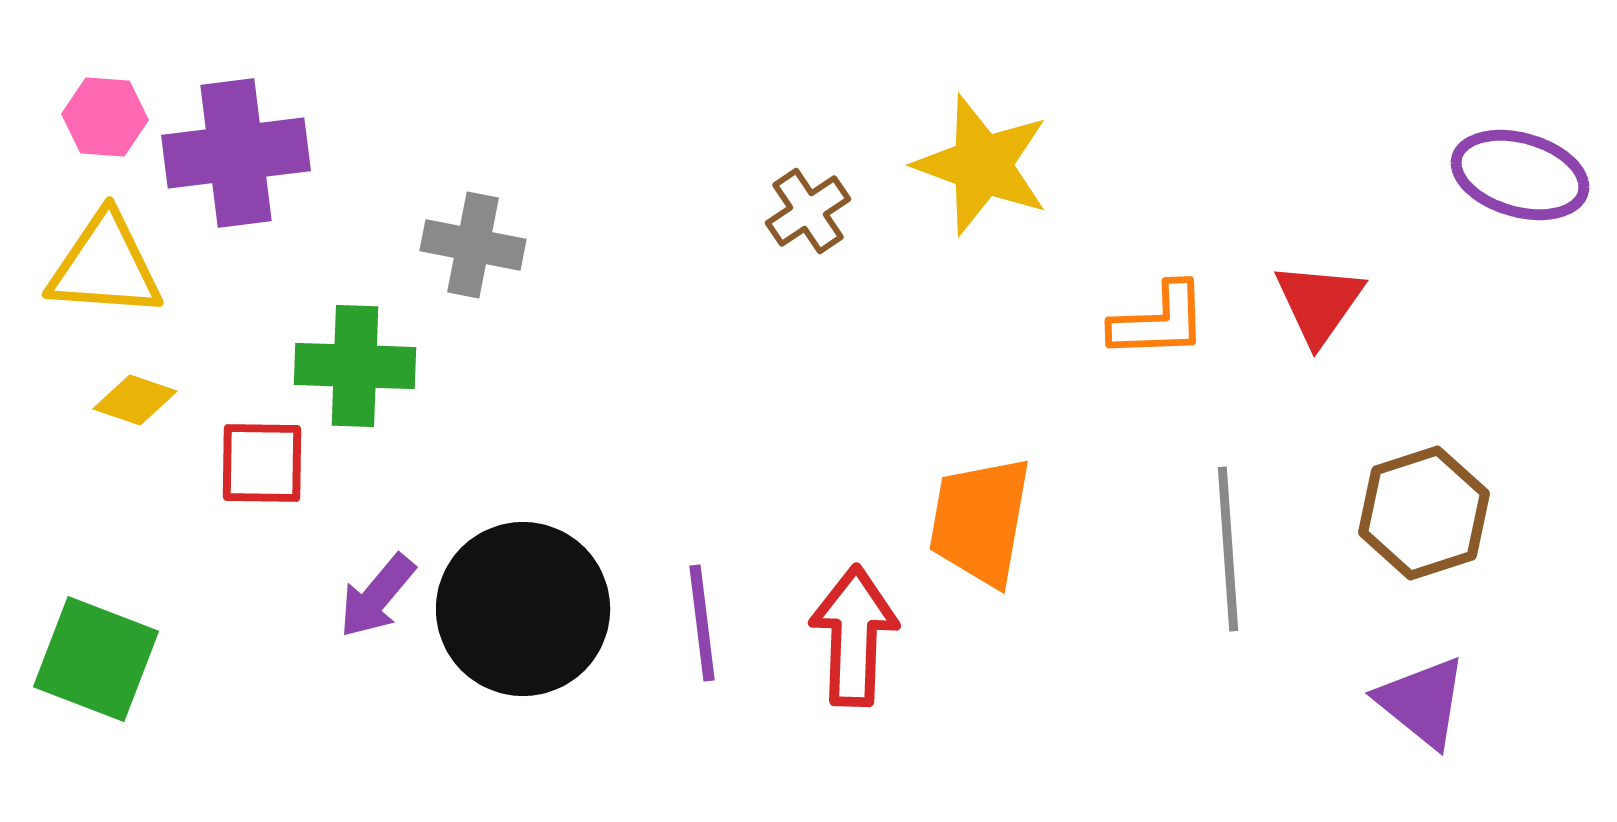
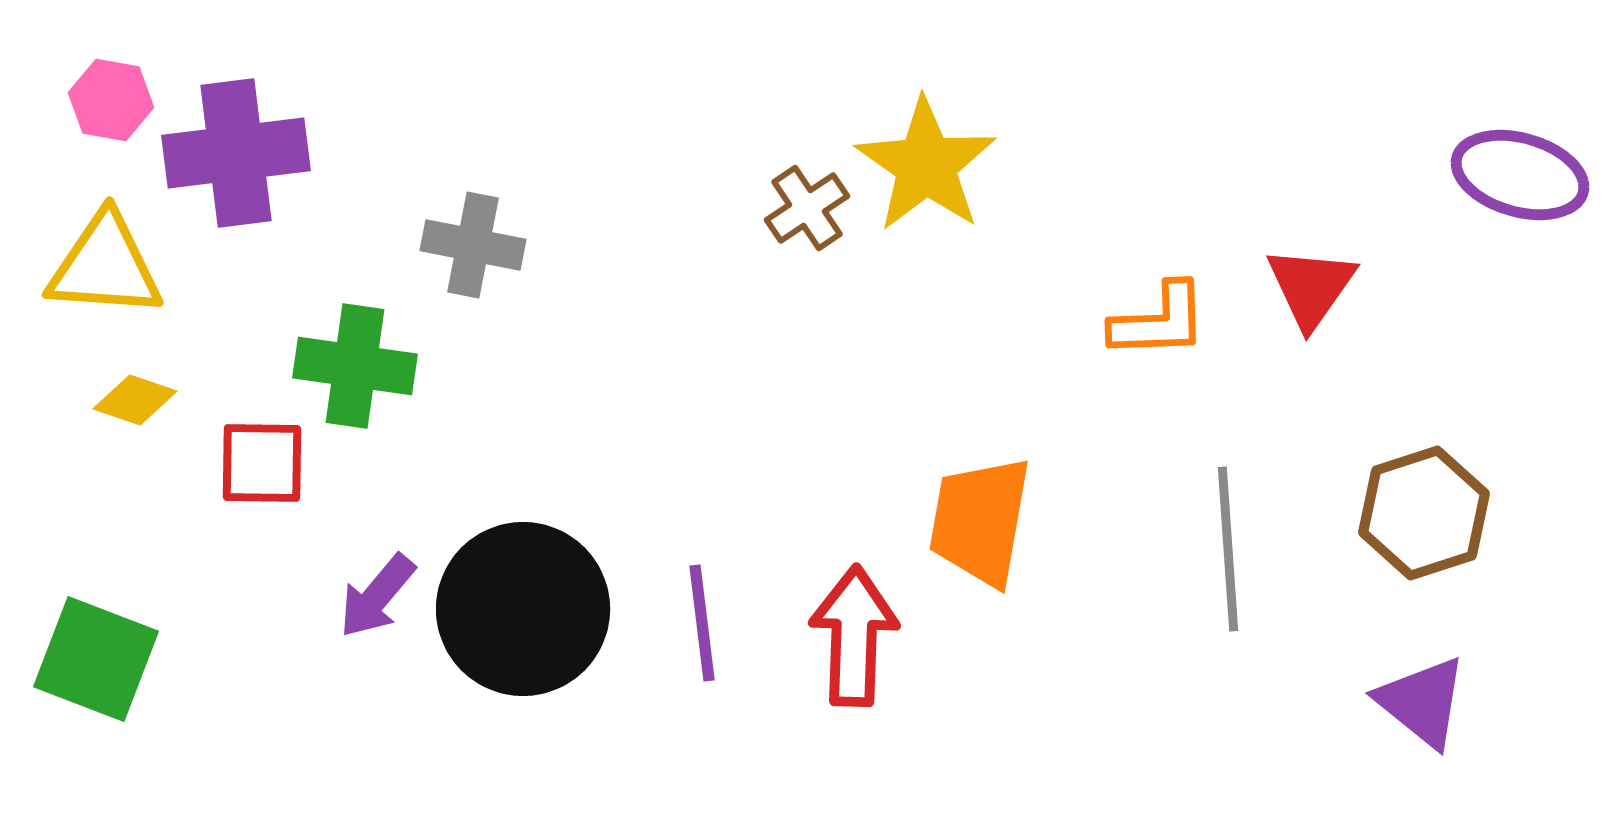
pink hexagon: moved 6 px right, 17 px up; rotated 6 degrees clockwise
yellow star: moved 56 px left; rotated 15 degrees clockwise
brown cross: moved 1 px left, 3 px up
red triangle: moved 8 px left, 16 px up
green cross: rotated 6 degrees clockwise
